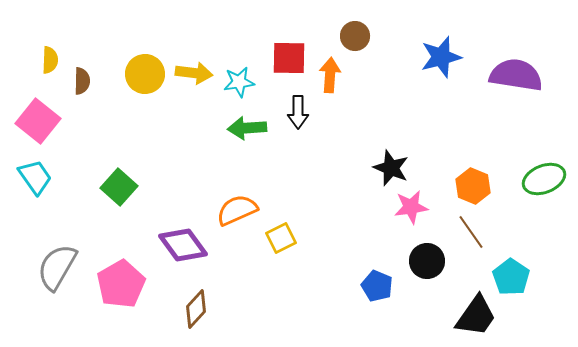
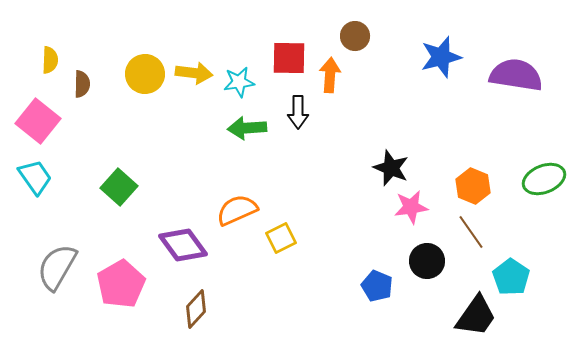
brown semicircle: moved 3 px down
